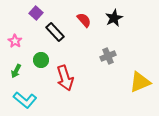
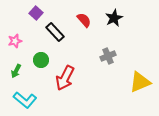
pink star: rotated 24 degrees clockwise
red arrow: rotated 45 degrees clockwise
